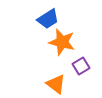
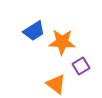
blue trapezoid: moved 14 px left, 12 px down
orange star: rotated 12 degrees counterclockwise
